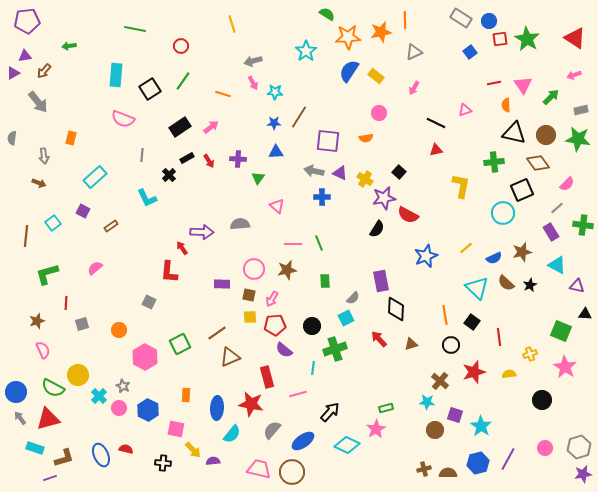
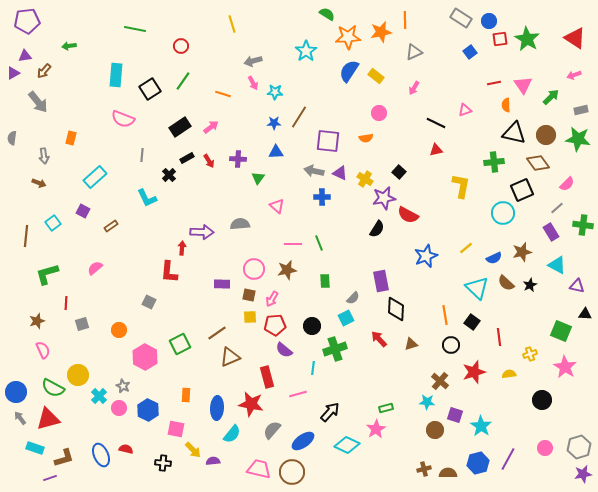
red arrow at (182, 248): rotated 40 degrees clockwise
